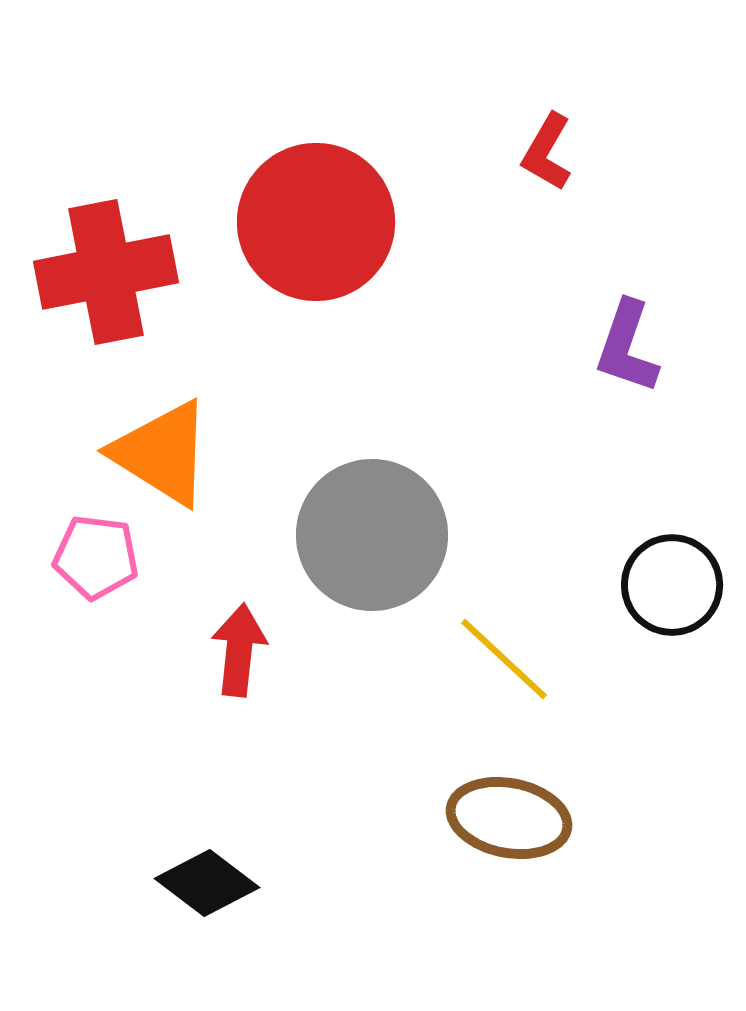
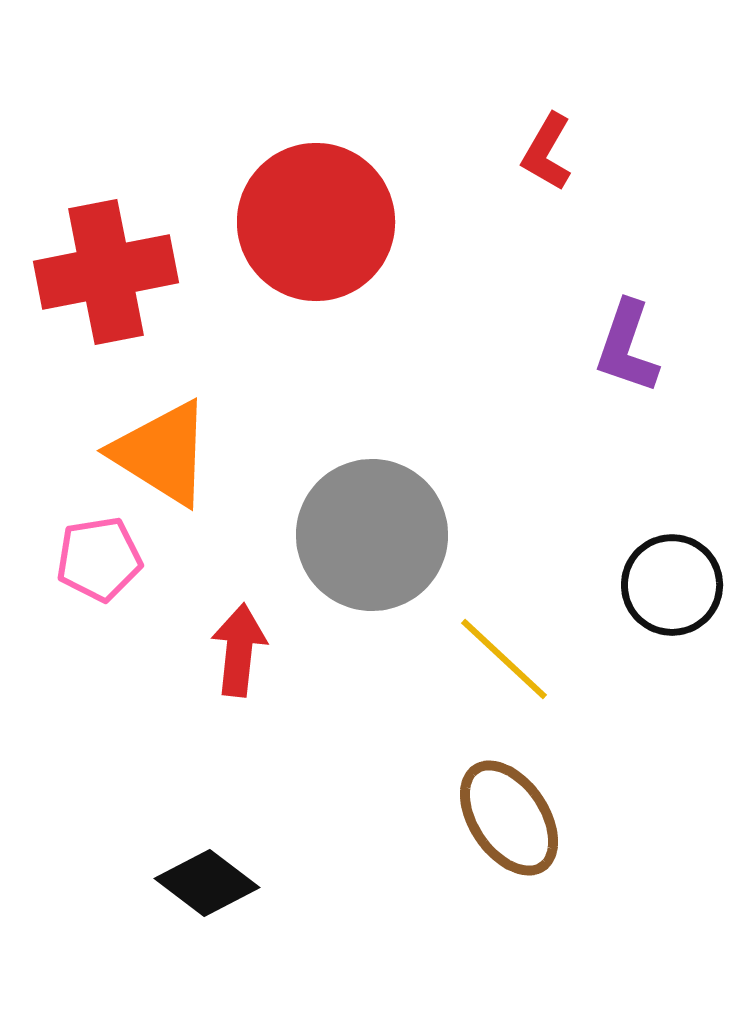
pink pentagon: moved 3 px right, 2 px down; rotated 16 degrees counterclockwise
brown ellipse: rotated 45 degrees clockwise
